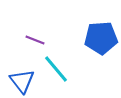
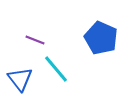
blue pentagon: rotated 28 degrees clockwise
blue triangle: moved 2 px left, 2 px up
